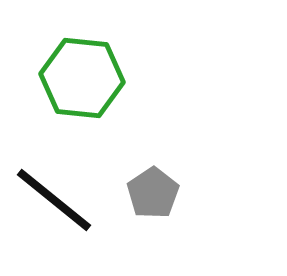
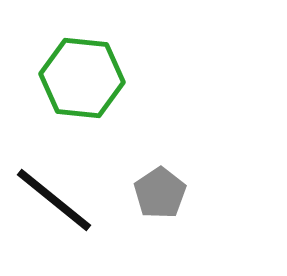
gray pentagon: moved 7 px right
